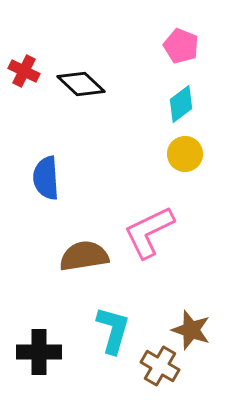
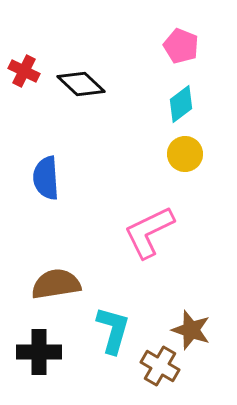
brown semicircle: moved 28 px left, 28 px down
